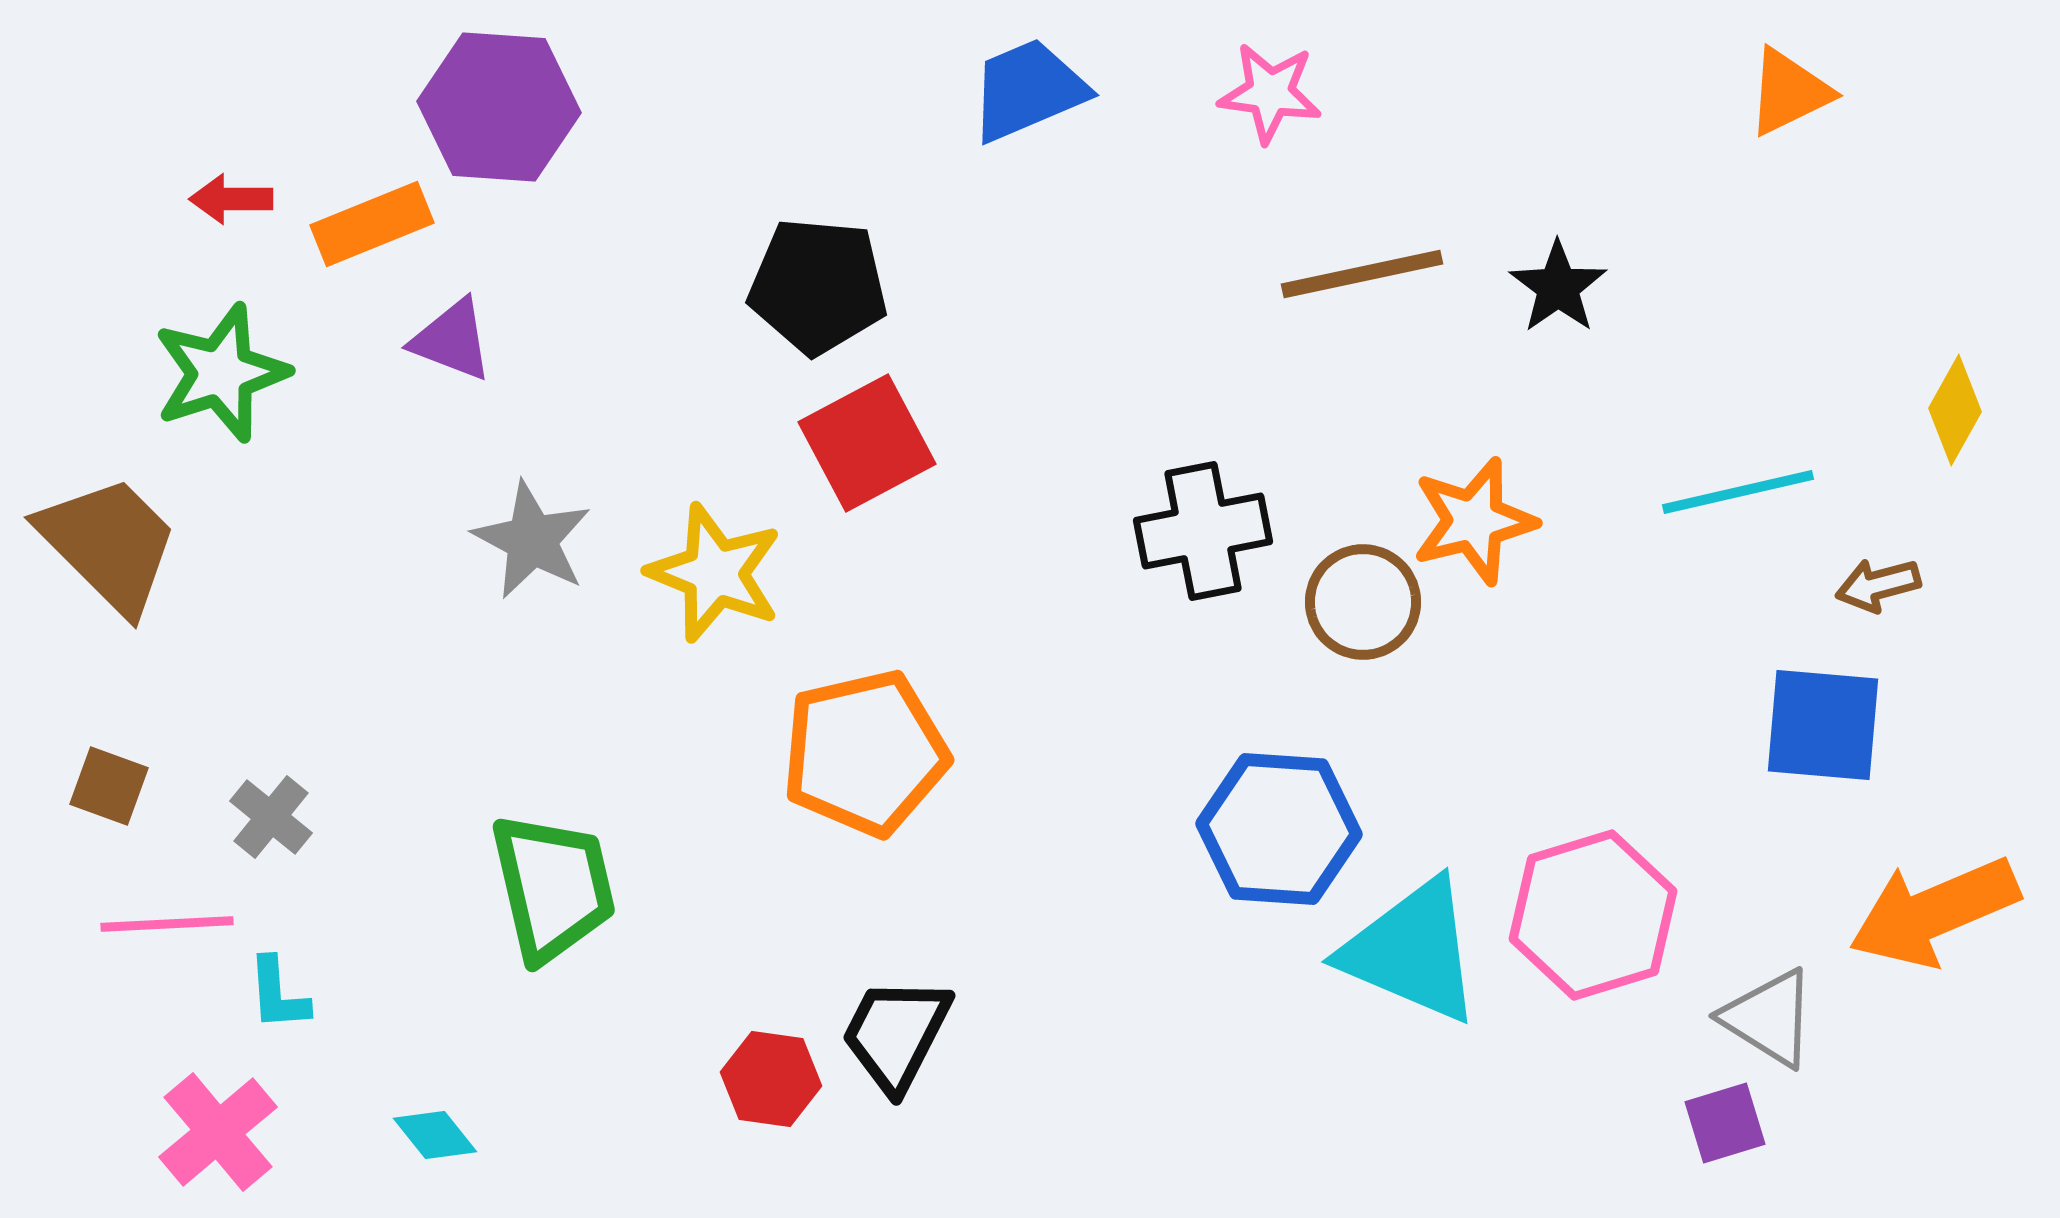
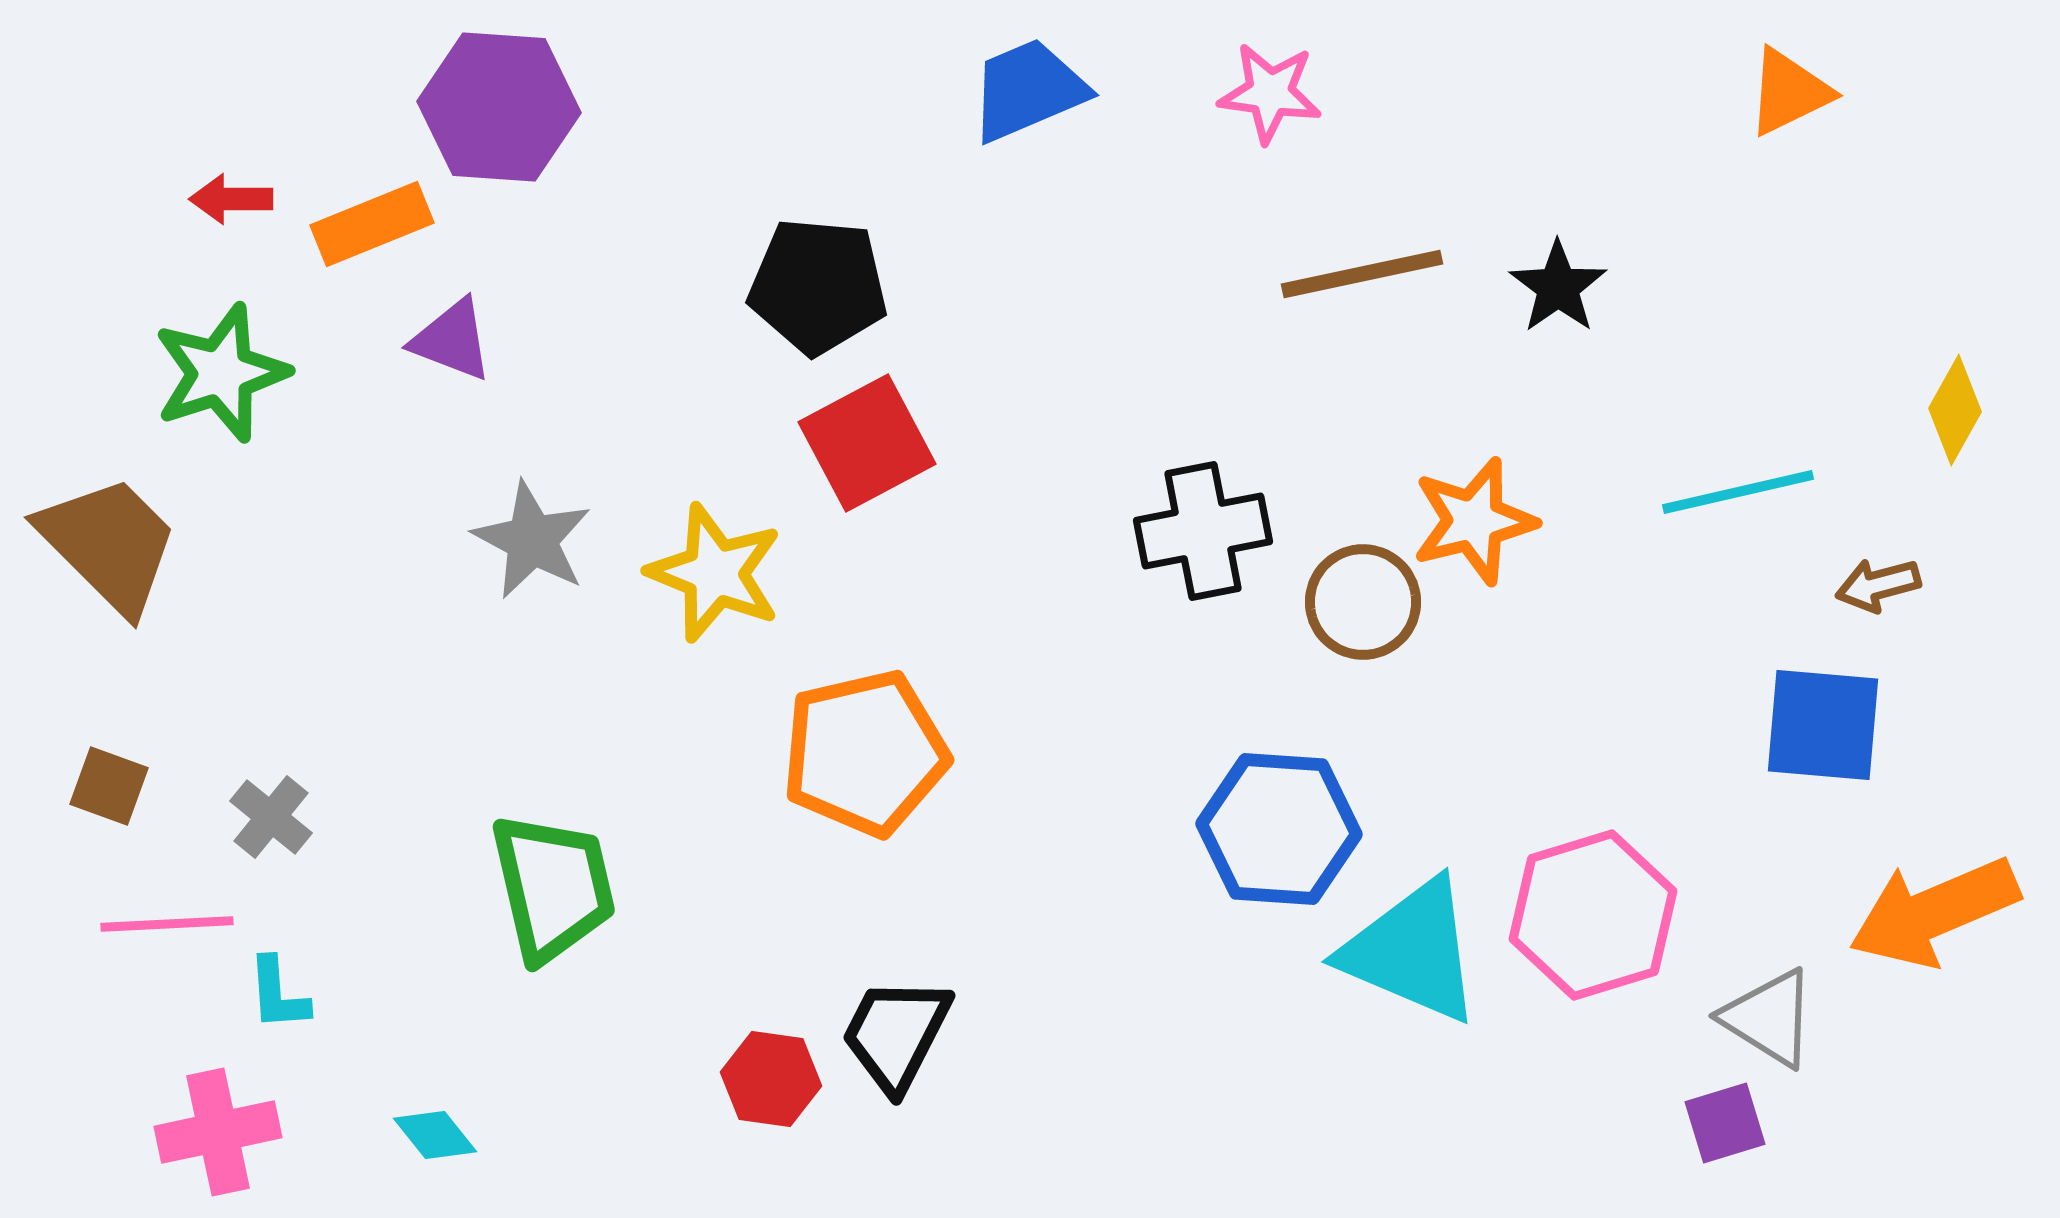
pink cross: rotated 28 degrees clockwise
